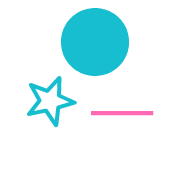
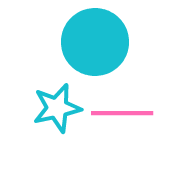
cyan star: moved 7 px right, 7 px down
